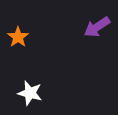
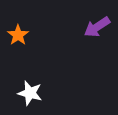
orange star: moved 2 px up
